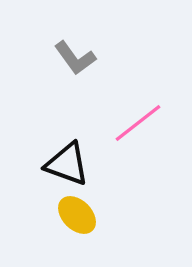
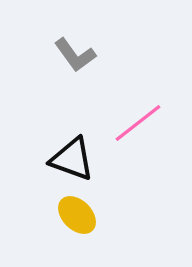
gray L-shape: moved 3 px up
black triangle: moved 5 px right, 5 px up
